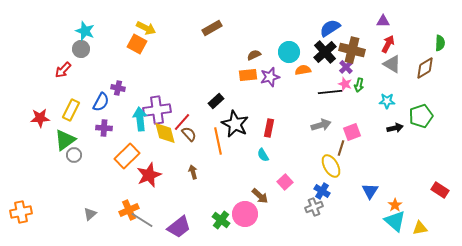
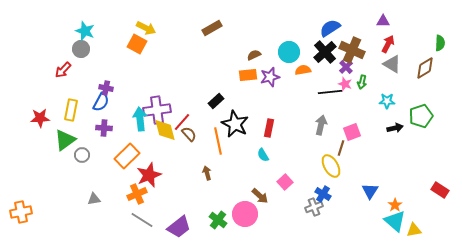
brown cross at (352, 50): rotated 10 degrees clockwise
green arrow at (359, 85): moved 3 px right, 3 px up
purple cross at (118, 88): moved 12 px left
yellow rectangle at (71, 110): rotated 15 degrees counterclockwise
gray arrow at (321, 125): rotated 60 degrees counterclockwise
yellow diamond at (165, 133): moved 3 px up
gray circle at (74, 155): moved 8 px right
brown arrow at (193, 172): moved 14 px right, 1 px down
blue cross at (322, 191): moved 1 px right, 3 px down
orange cross at (129, 210): moved 8 px right, 16 px up
gray triangle at (90, 214): moved 4 px right, 15 px up; rotated 32 degrees clockwise
green cross at (221, 220): moved 3 px left
yellow triangle at (420, 228): moved 6 px left, 2 px down
